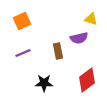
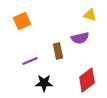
yellow triangle: moved 1 px left, 4 px up
purple semicircle: moved 1 px right
purple line: moved 7 px right, 8 px down
